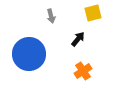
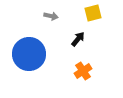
gray arrow: rotated 64 degrees counterclockwise
